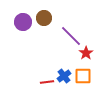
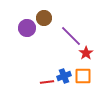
purple circle: moved 4 px right, 6 px down
blue cross: rotated 16 degrees clockwise
